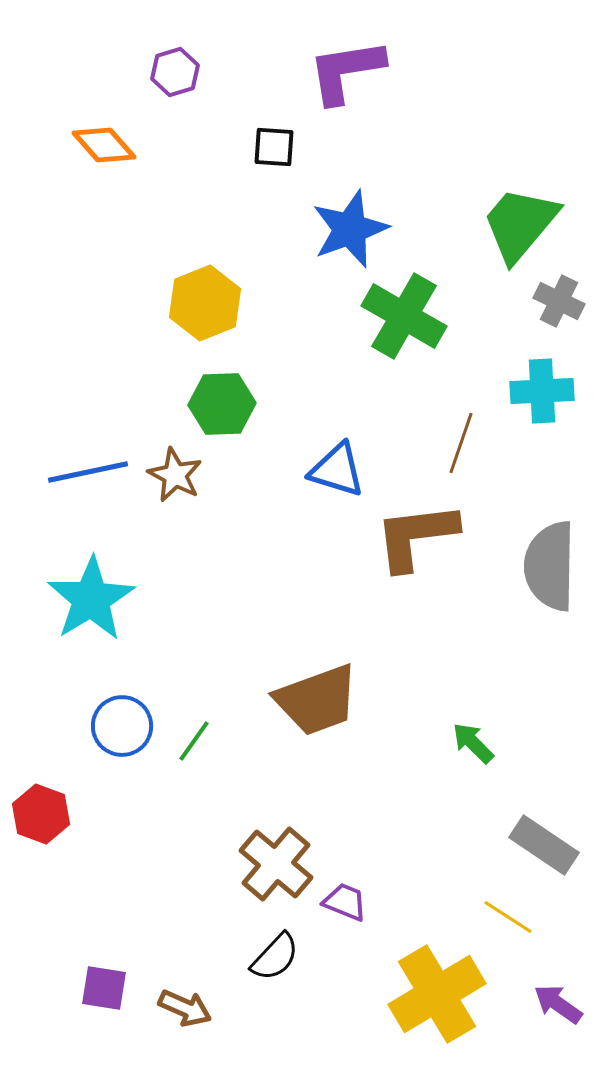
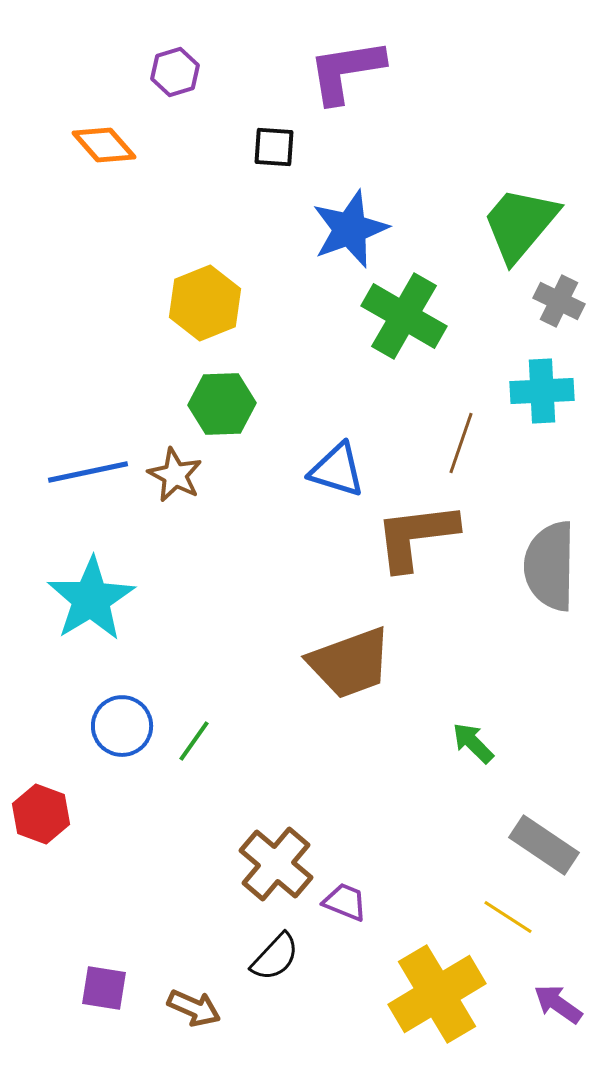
brown trapezoid: moved 33 px right, 37 px up
brown arrow: moved 9 px right
